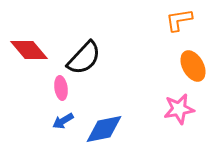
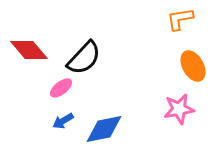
orange L-shape: moved 1 px right, 1 px up
pink ellipse: rotated 60 degrees clockwise
